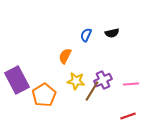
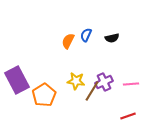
black semicircle: moved 5 px down
orange semicircle: moved 3 px right, 15 px up
purple cross: moved 1 px right, 2 px down
